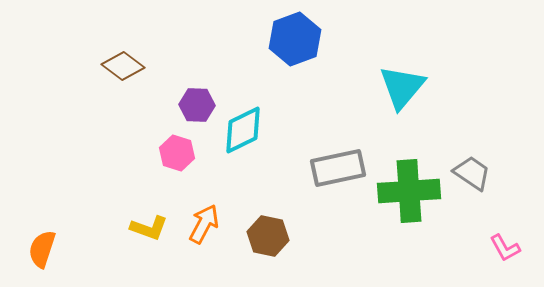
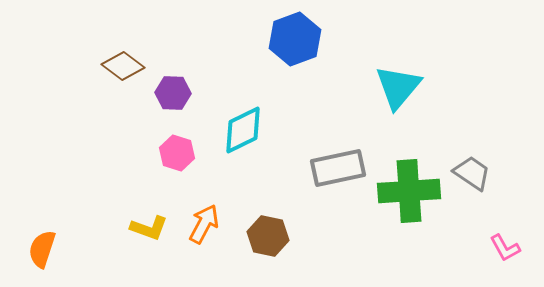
cyan triangle: moved 4 px left
purple hexagon: moved 24 px left, 12 px up
